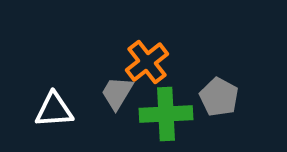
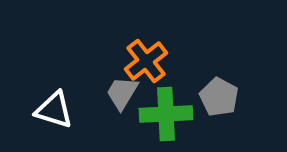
orange cross: moved 1 px left, 1 px up
gray trapezoid: moved 5 px right
white triangle: rotated 21 degrees clockwise
